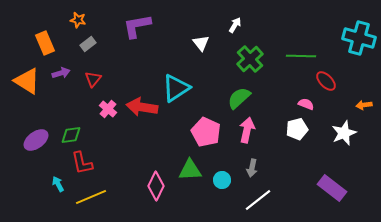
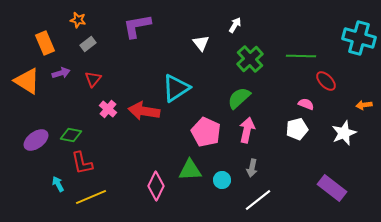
red arrow: moved 2 px right, 4 px down
green diamond: rotated 20 degrees clockwise
